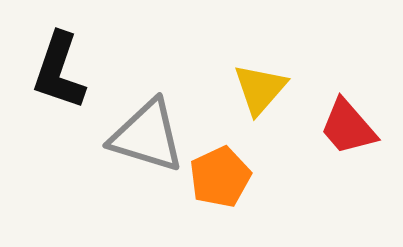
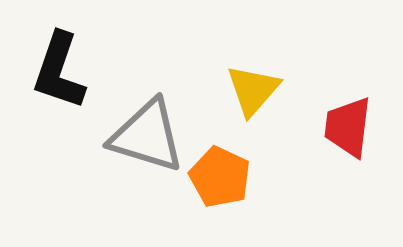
yellow triangle: moved 7 px left, 1 px down
red trapezoid: rotated 48 degrees clockwise
orange pentagon: rotated 22 degrees counterclockwise
